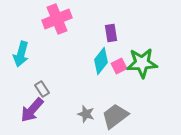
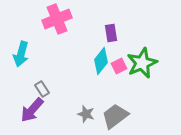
green star: rotated 20 degrees counterclockwise
